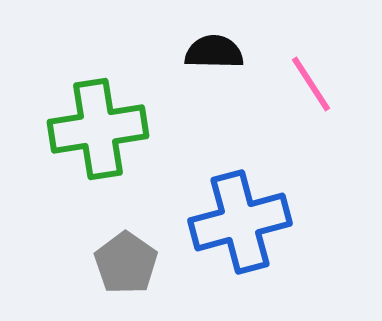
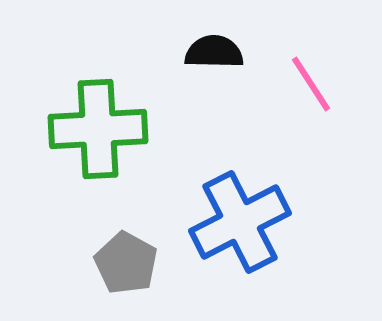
green cross: rotated 6 degrees clockwise
blue cross: rotated 12 degrees counterclockwise
gray pentagon: rotated 6 degrees counterclockwise
